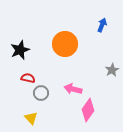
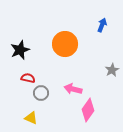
yellow triangle: rotated 24 degrees counterclockwise
